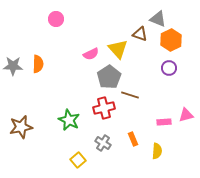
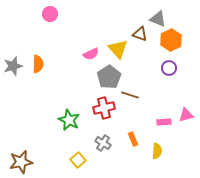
pink circle: moved 6 px left, 5 px up
gray star: rotated 18 degrees counterclockwise
brown star: moved 35 px down
